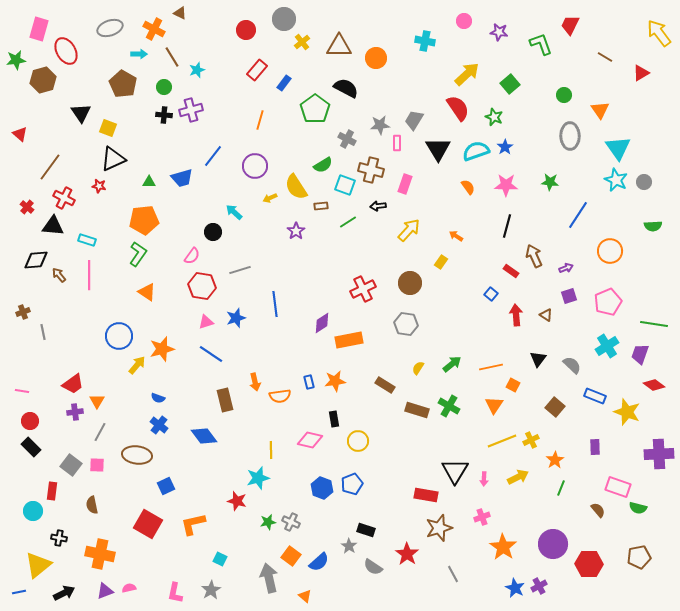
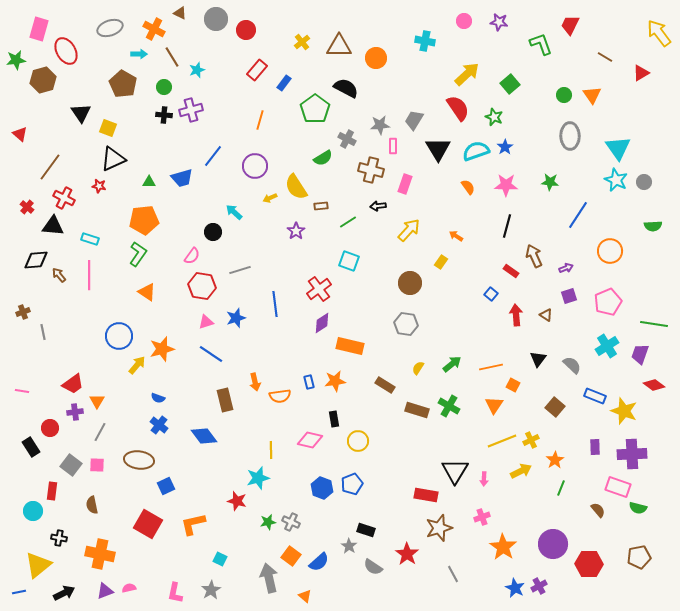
gray circle at (284, 19): moved 68 px left
purple star at (499, 32): moved 10 px up
orange triangle at (600, 110): moved 8 px left, 15 px up
pink rectangle at (397, 143): moved 4 px left, 3 px down
green semicircle at (323, 165): moved 7 px up
cyan square at (345, 185): moved 4 px right, 76 px down
cyan rectangle at (87, 240): moved 3 px right, 1 px up
red cross at (363, 289): moved 44 px left; rotated 10 degrees counterclockwise
orange rectangle at (349, 340): moved 1 px right, 6 px down; rotated 24 degrees clockwise
yellow star at (627, 412): moved 3 px left, 1 px up
red circle at (30, 421): moved 20 px right, 7 px down
black rectangle at (31, 447): rotated 12 degrees clockwise
purple cross at (659, 454): moved 27 px left
brown ellipse at (137, 455): moved 2 px right, 5 px down
yellow arrow at (518, 477): moved 3 px right, 6 px up
